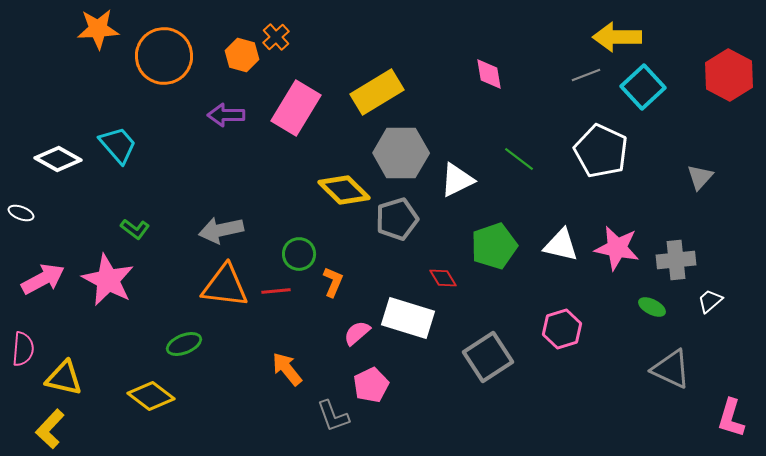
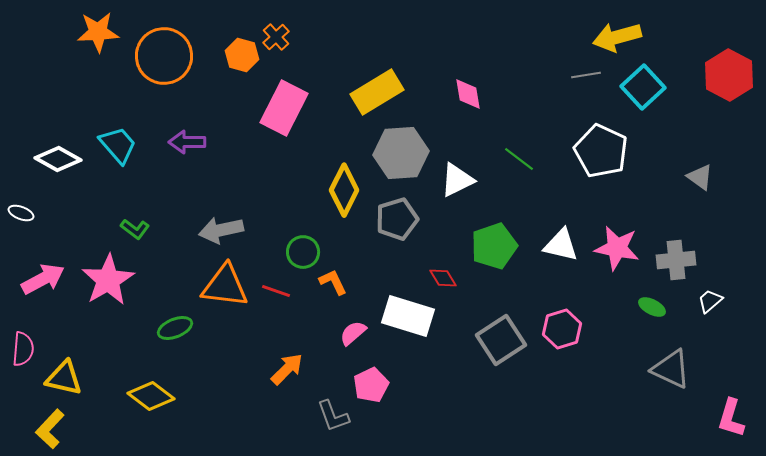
orange star at (98, 29): moved 3 px down
yellow arrow at (617, 37): rotated 15 degrees counterclockwise
pink diamond at (489, 74): moved 21 px left, 20 px down
gray line at (586, 75): rotated 12 degrees clockwise
pink rectangle at (296, 108): moved 12 px left; rotated 4 degrees counterclockwise
purple arrow at (226, 115): moved 39 px left, 27 px down
gray hexagon at (401, 153): rotated 4 degrees counterclockwise
gray triangle at (700, 177): rotated 36 degrees counterclockwise
yellow diamond at (344, 190): rotated 72 degrees clockwise
green circle at (299, 254): moved 4 px right, 2 px up
pink star at (108, 280): rotated 14 degrees clockwise
orange L-shape at (333, 282): rotated 48 degrees counterclockwise
red line at (276, 291): rotated 24 degrees clockwise
white rectangle at (408, 318): moved 2 px up
pink semicircle at (357, 333): moved 4 px left
green ellipse at (184, 344): moved 9 px left, 16 px up
gray square at (488, 357): moved 13 px right, 17 px up
orange arrow at (287, 369): rotated 84 degrees clockwise
